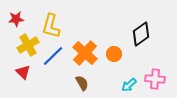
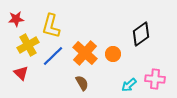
orange circle: moved 1 px left
red triangle: moved 2 px left, 1 px down
